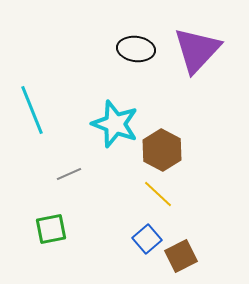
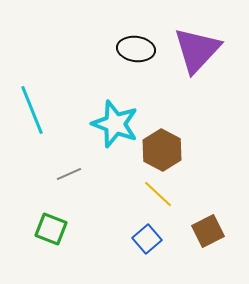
green square: rotated 32 degrees clockwise
brown square: moved 27 px right, 25 px up
